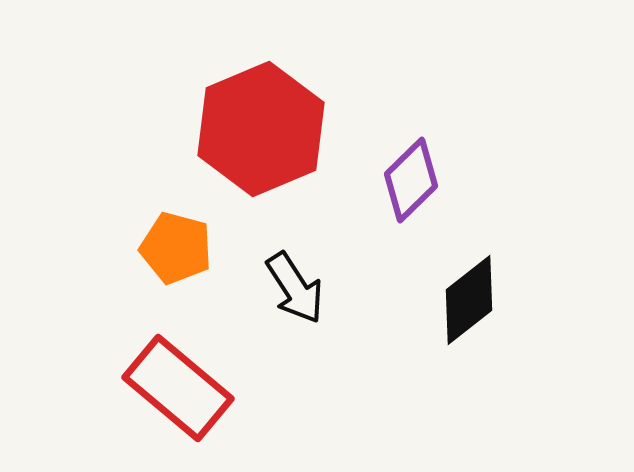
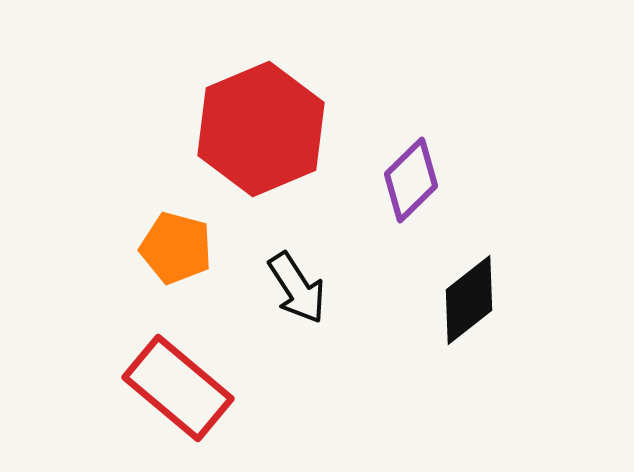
black arrow: moved 2 px right
